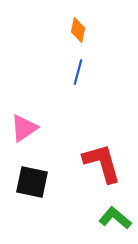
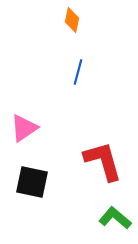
orange diamond: moved 6 px left, 10 px up
red L-shape: moved 1 px right, 2 px up
